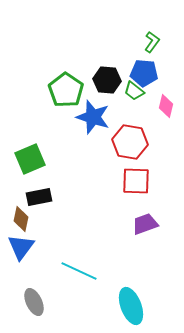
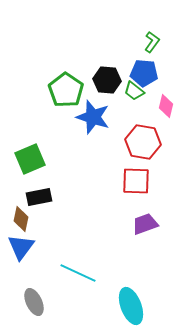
red hexagon: moved 13 px right
cyan line: moved 1 px left, 2 px down
